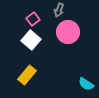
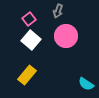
gray arrow: moved 1 px left, 1 px down
pink square: moved 4 px left
pink circle: moved 2 px left, 4 px down
